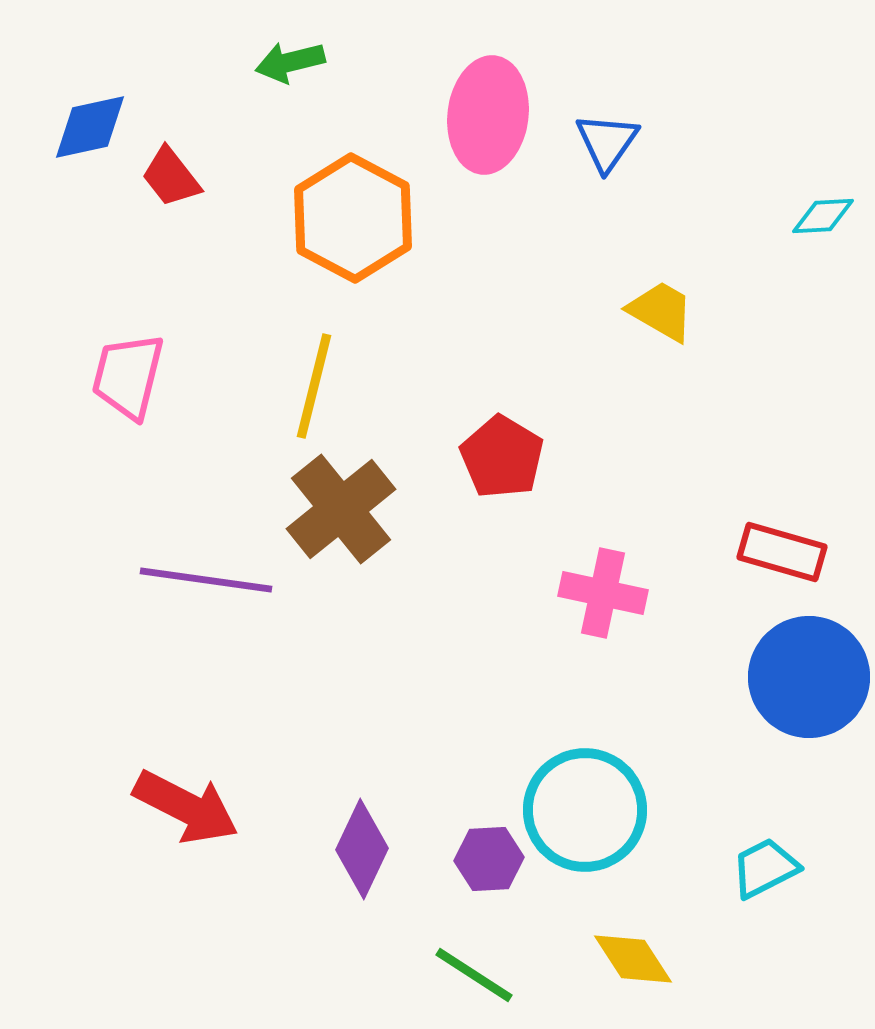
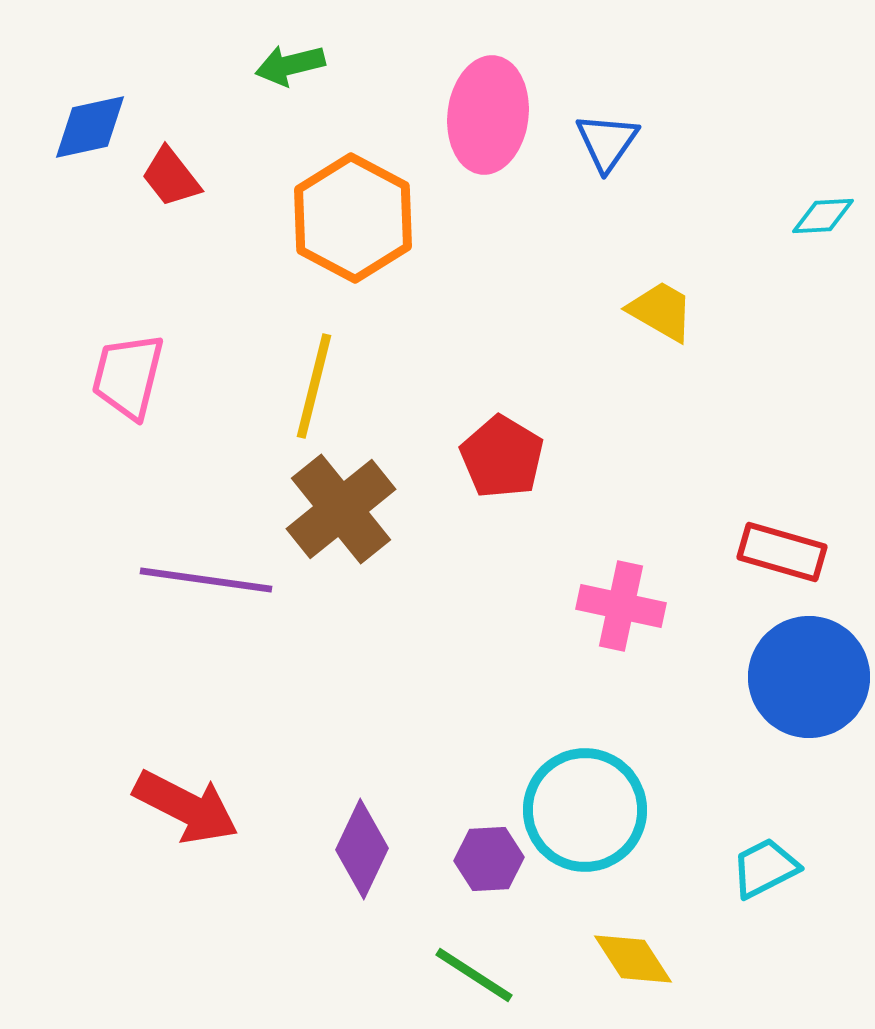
green arrow: moved 3 px down
pink cross: moved 18 px right, 13 px down
